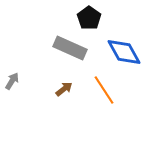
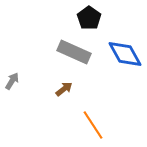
gray rectangle: moved 4 px right, 4 px down
blue diamond: moved 1 px right, 2 px down
orange line: moved 11 px left, 35 px down
